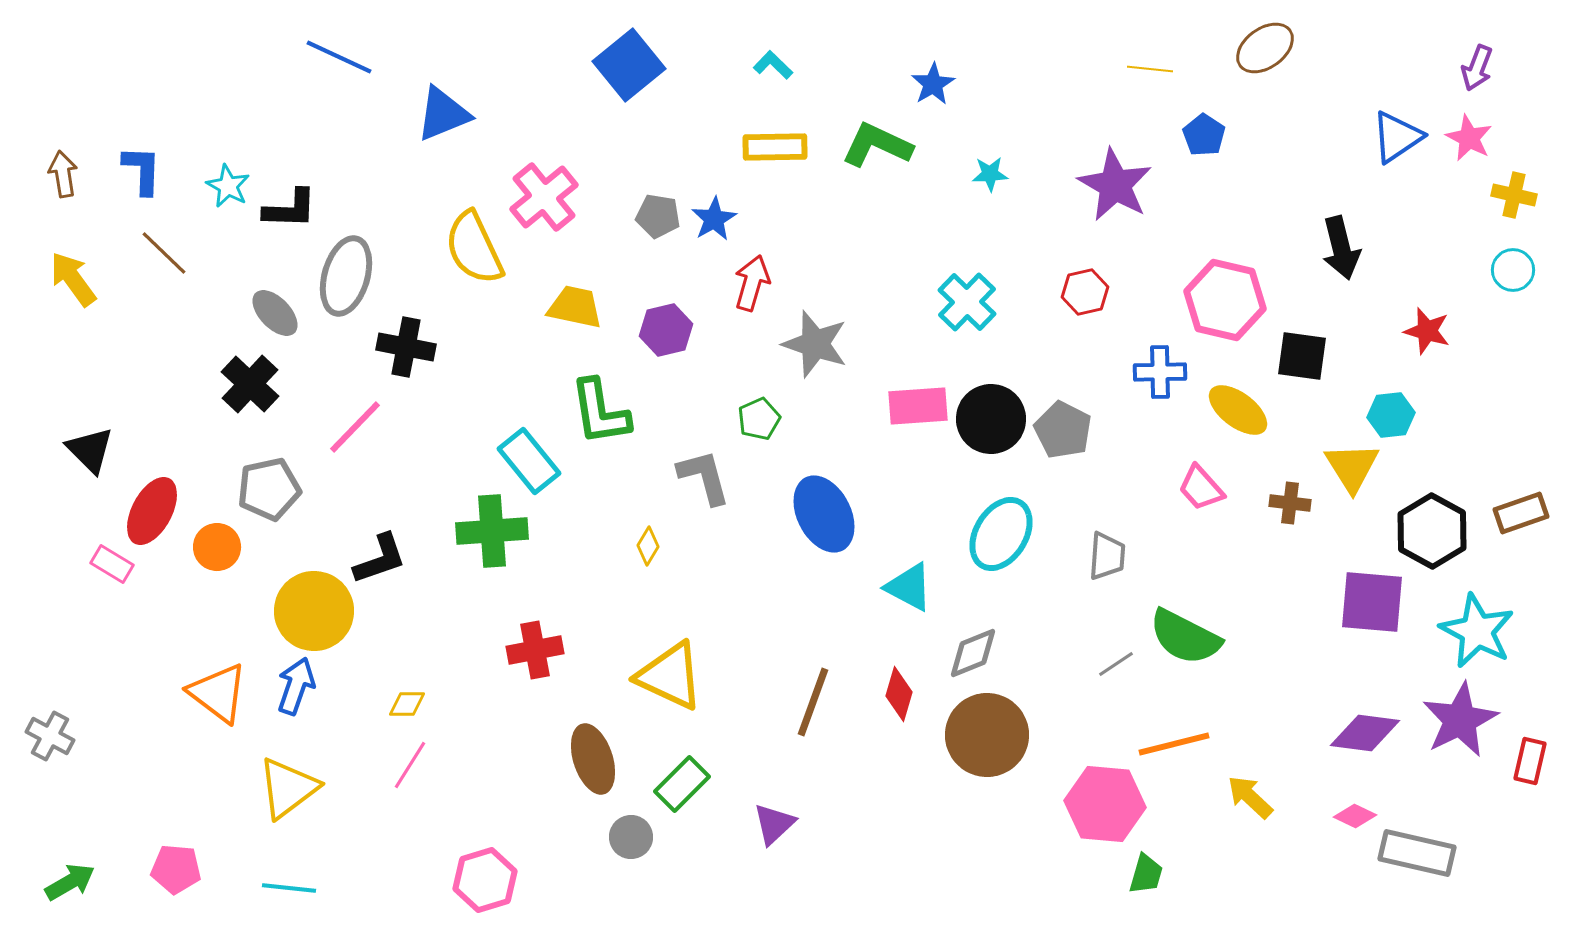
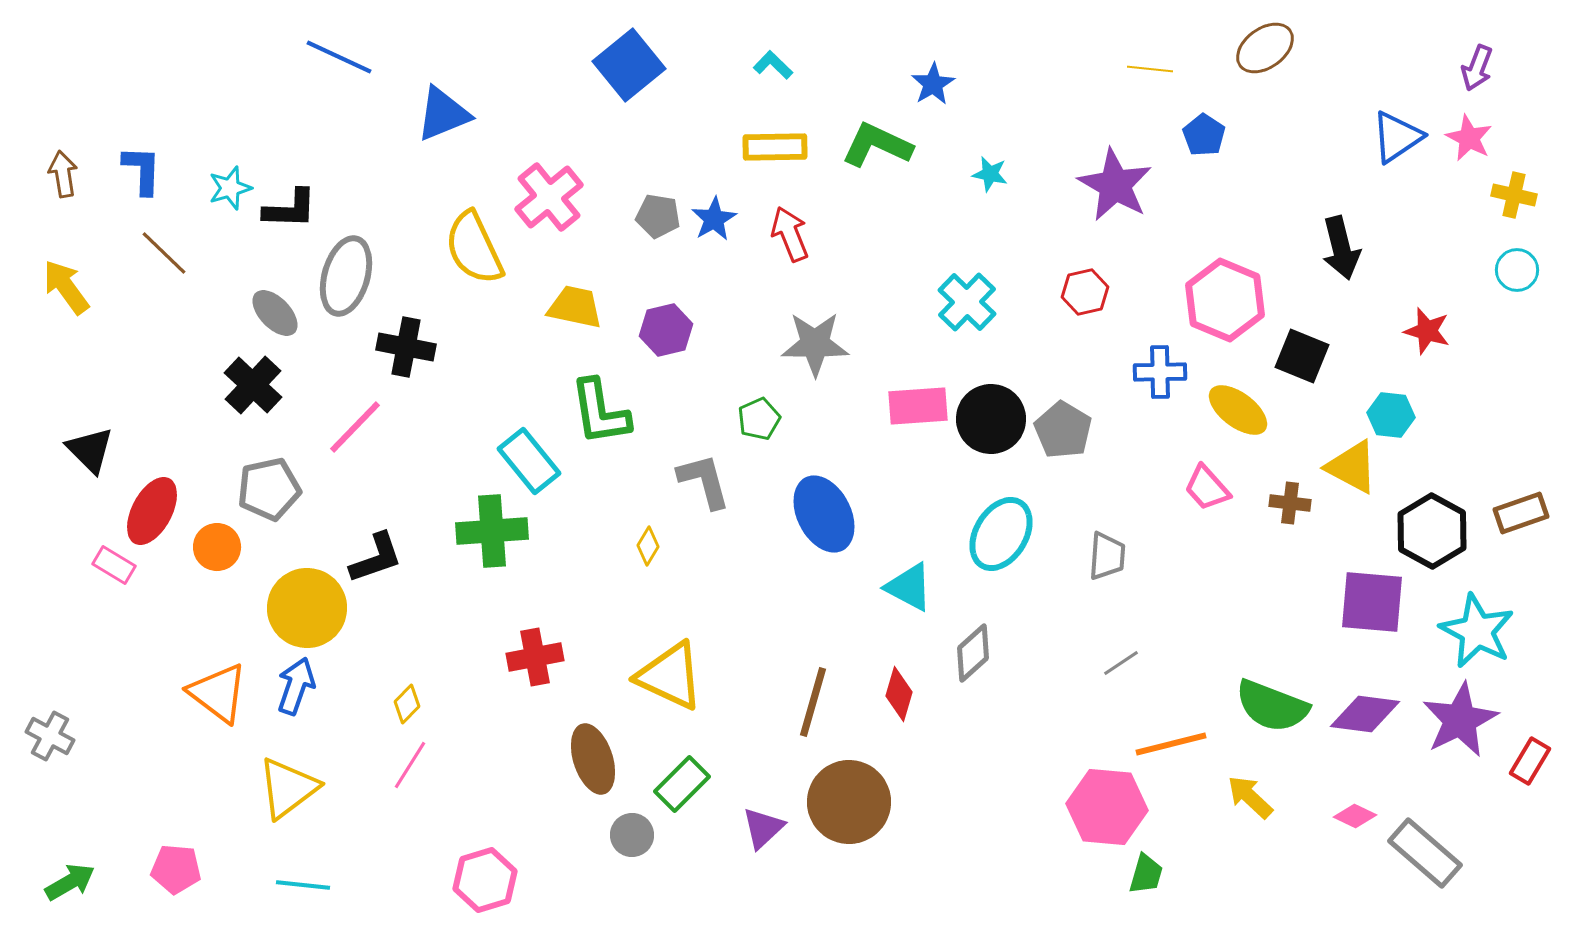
cyan star at (990, 174): rotated 15 degrees clockwise
cyan star at (228, 186): moved 2 px right, 2 px down; rotated 27 degrees clockwise
pink cross at (544, 197): moved 5 px right
cyan circle at (1513, 270): moved 4 px right
yellow arrow at (73, 279): moved 7 px left, 8 px down
red arrow at (752, 283): moved 38 px right, 49 px up; rotated 38 degrees counterclockwise
pink hexagon at (1225, 300): rotated 10 degrees clockwise
gray star at (815, 344): rotated 18 degrees counterclockwise
black square at (1302, 356): rotated 14 degrees clockwise
black cross at (250, 384): moved 3 px right, 1 px down
cyan hexagon at (1391, 415): rotated 12 degrees clockwise
gray pentagon at (1063, 430): rotated 4 degrees clockwise
yellow triangle at (1352, 467): rotated 30 degrees counterclockwise
gray L-shape at (704, 477): moved 4 px down
pink trapezoid at (1201, 488): moved 6 px right
black L-shape at (380, 559): moved 4 px left, 1 px up
pink rectangle at (112, 564): moved 2 px right, 1 px down
yellow circle at (314, 611): moved 7 px left, 3 px up
green semicircle at (1185, 637): moved 87 px right, 69 px down; rotated 6 degrees counterclockwise
red cross at (535, 650): moved 7 px down
gray diamond at (973, 653): rotated 20 degrees counterclockwise
gray line at (1116, 664): moved 5 px right, 1 px up
brown line at (813, 702): rotated 4 degrees counterclockwise
yellow diamond at (407, 704): rotated 45 degrees counterclockwise
purple diamond at (1365, 733): moved 19 px up
brown circle at (987, 735): moved 138 px left, 67 px down
orange line at (1174, 744): moved 3 px left
red rectangle at (1530, 761): rotated 18 degrees clockwise
pink hexagon at (1105, 804): moved 2 px right, 3 px down
purple triangle at (774, 824): moved 11 px left, 4 px down
gray circle at (631, 837): moved 1 px right, 2 px up
gray rectangle at (1417, 853): moved 8 px right; rotated 28 degrees clockwise
cyan line at (289, 888): moved 14 px right, 3 px up
